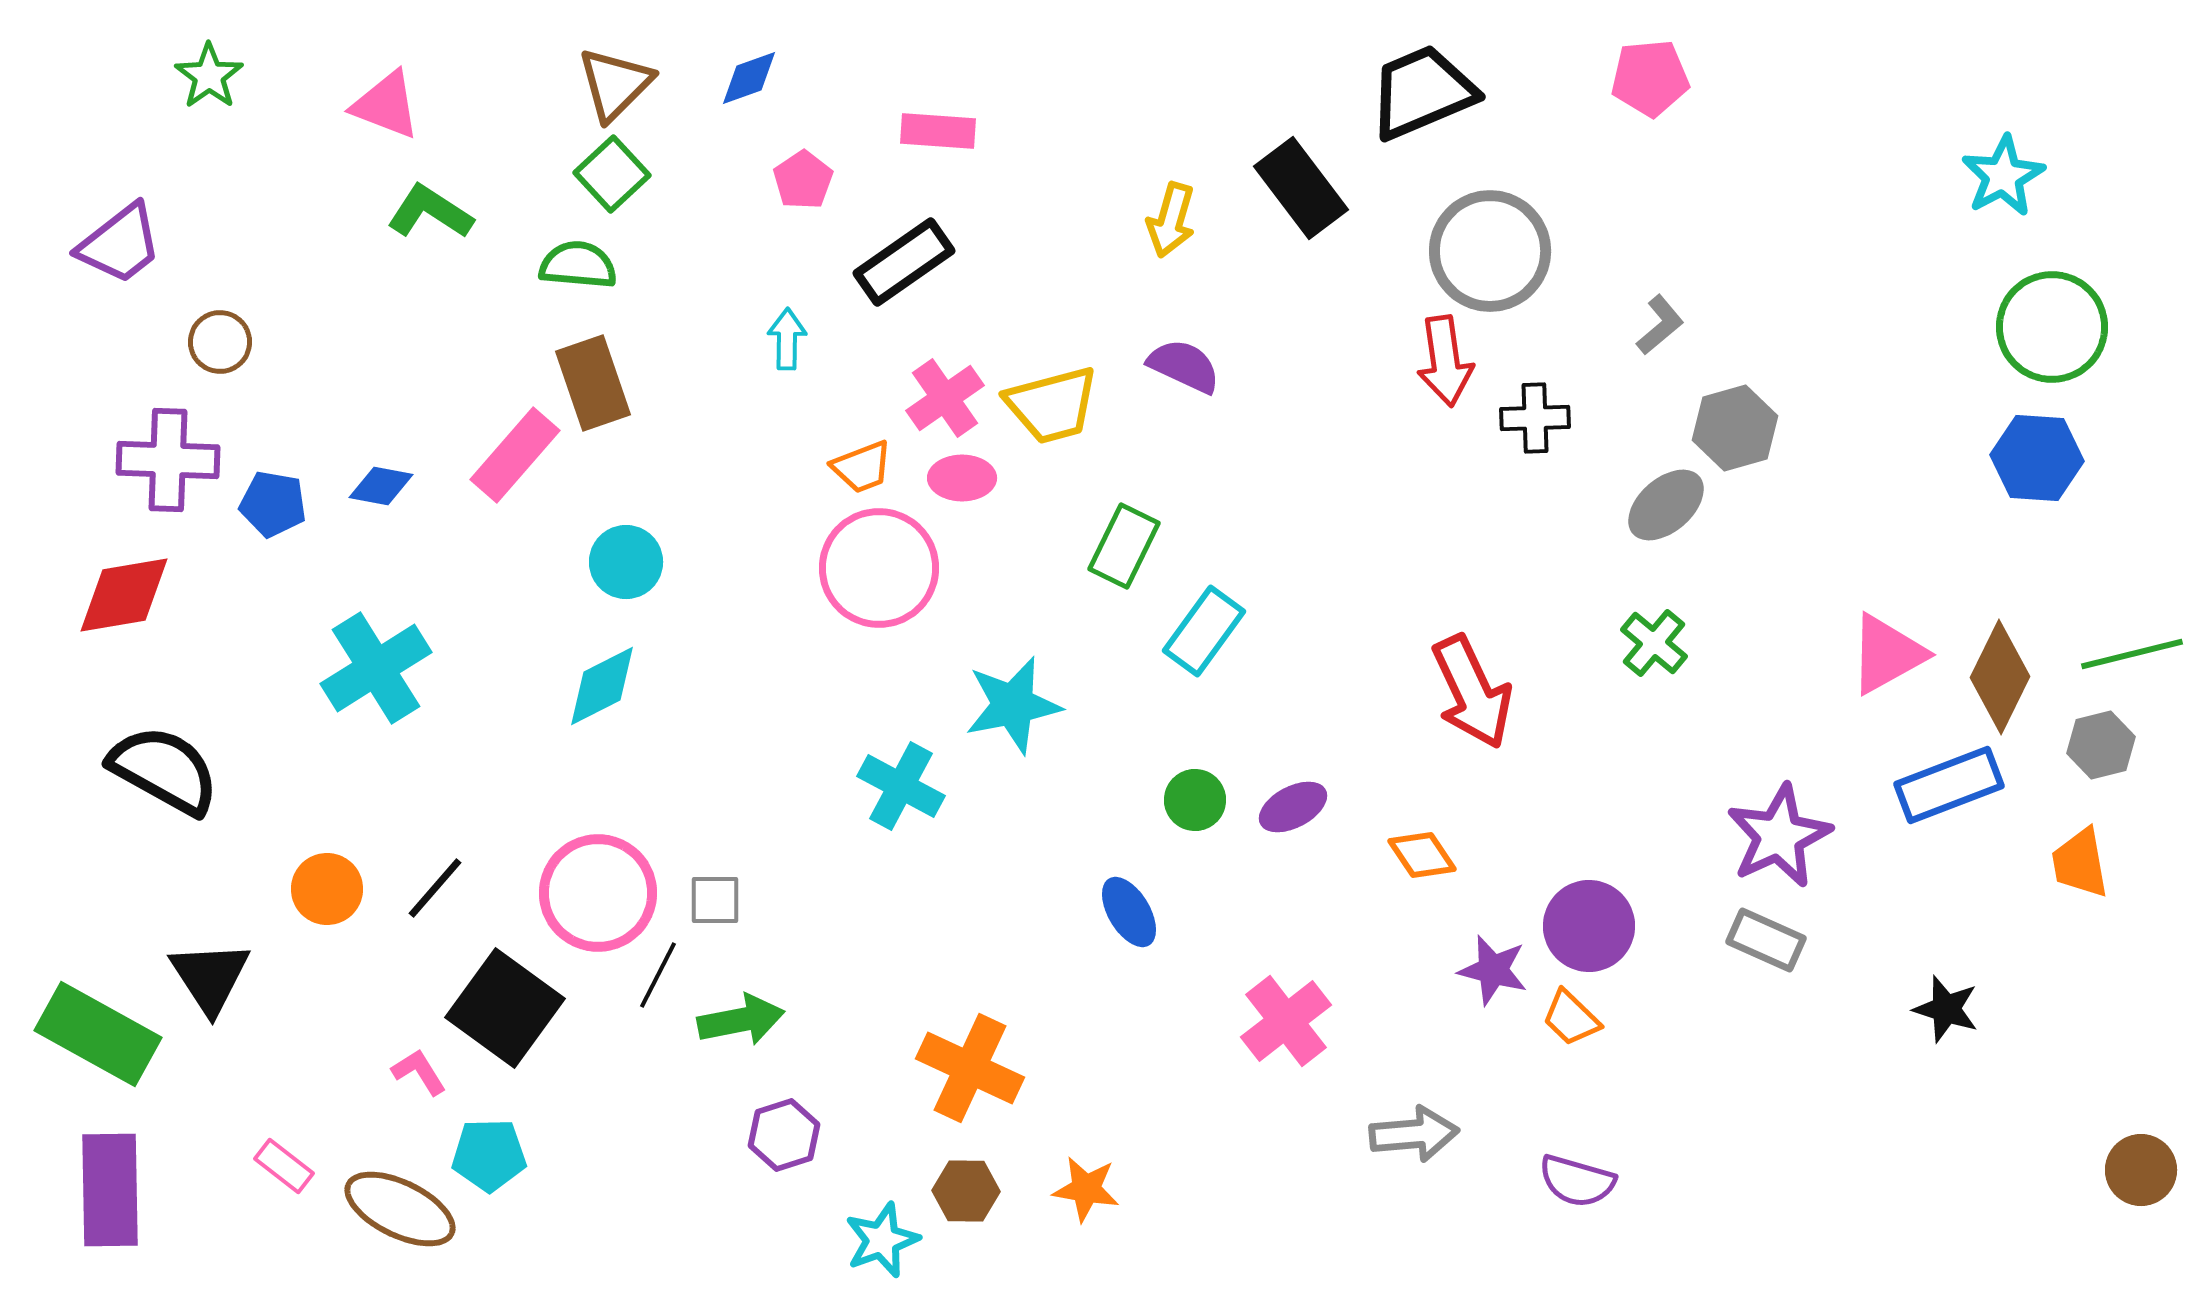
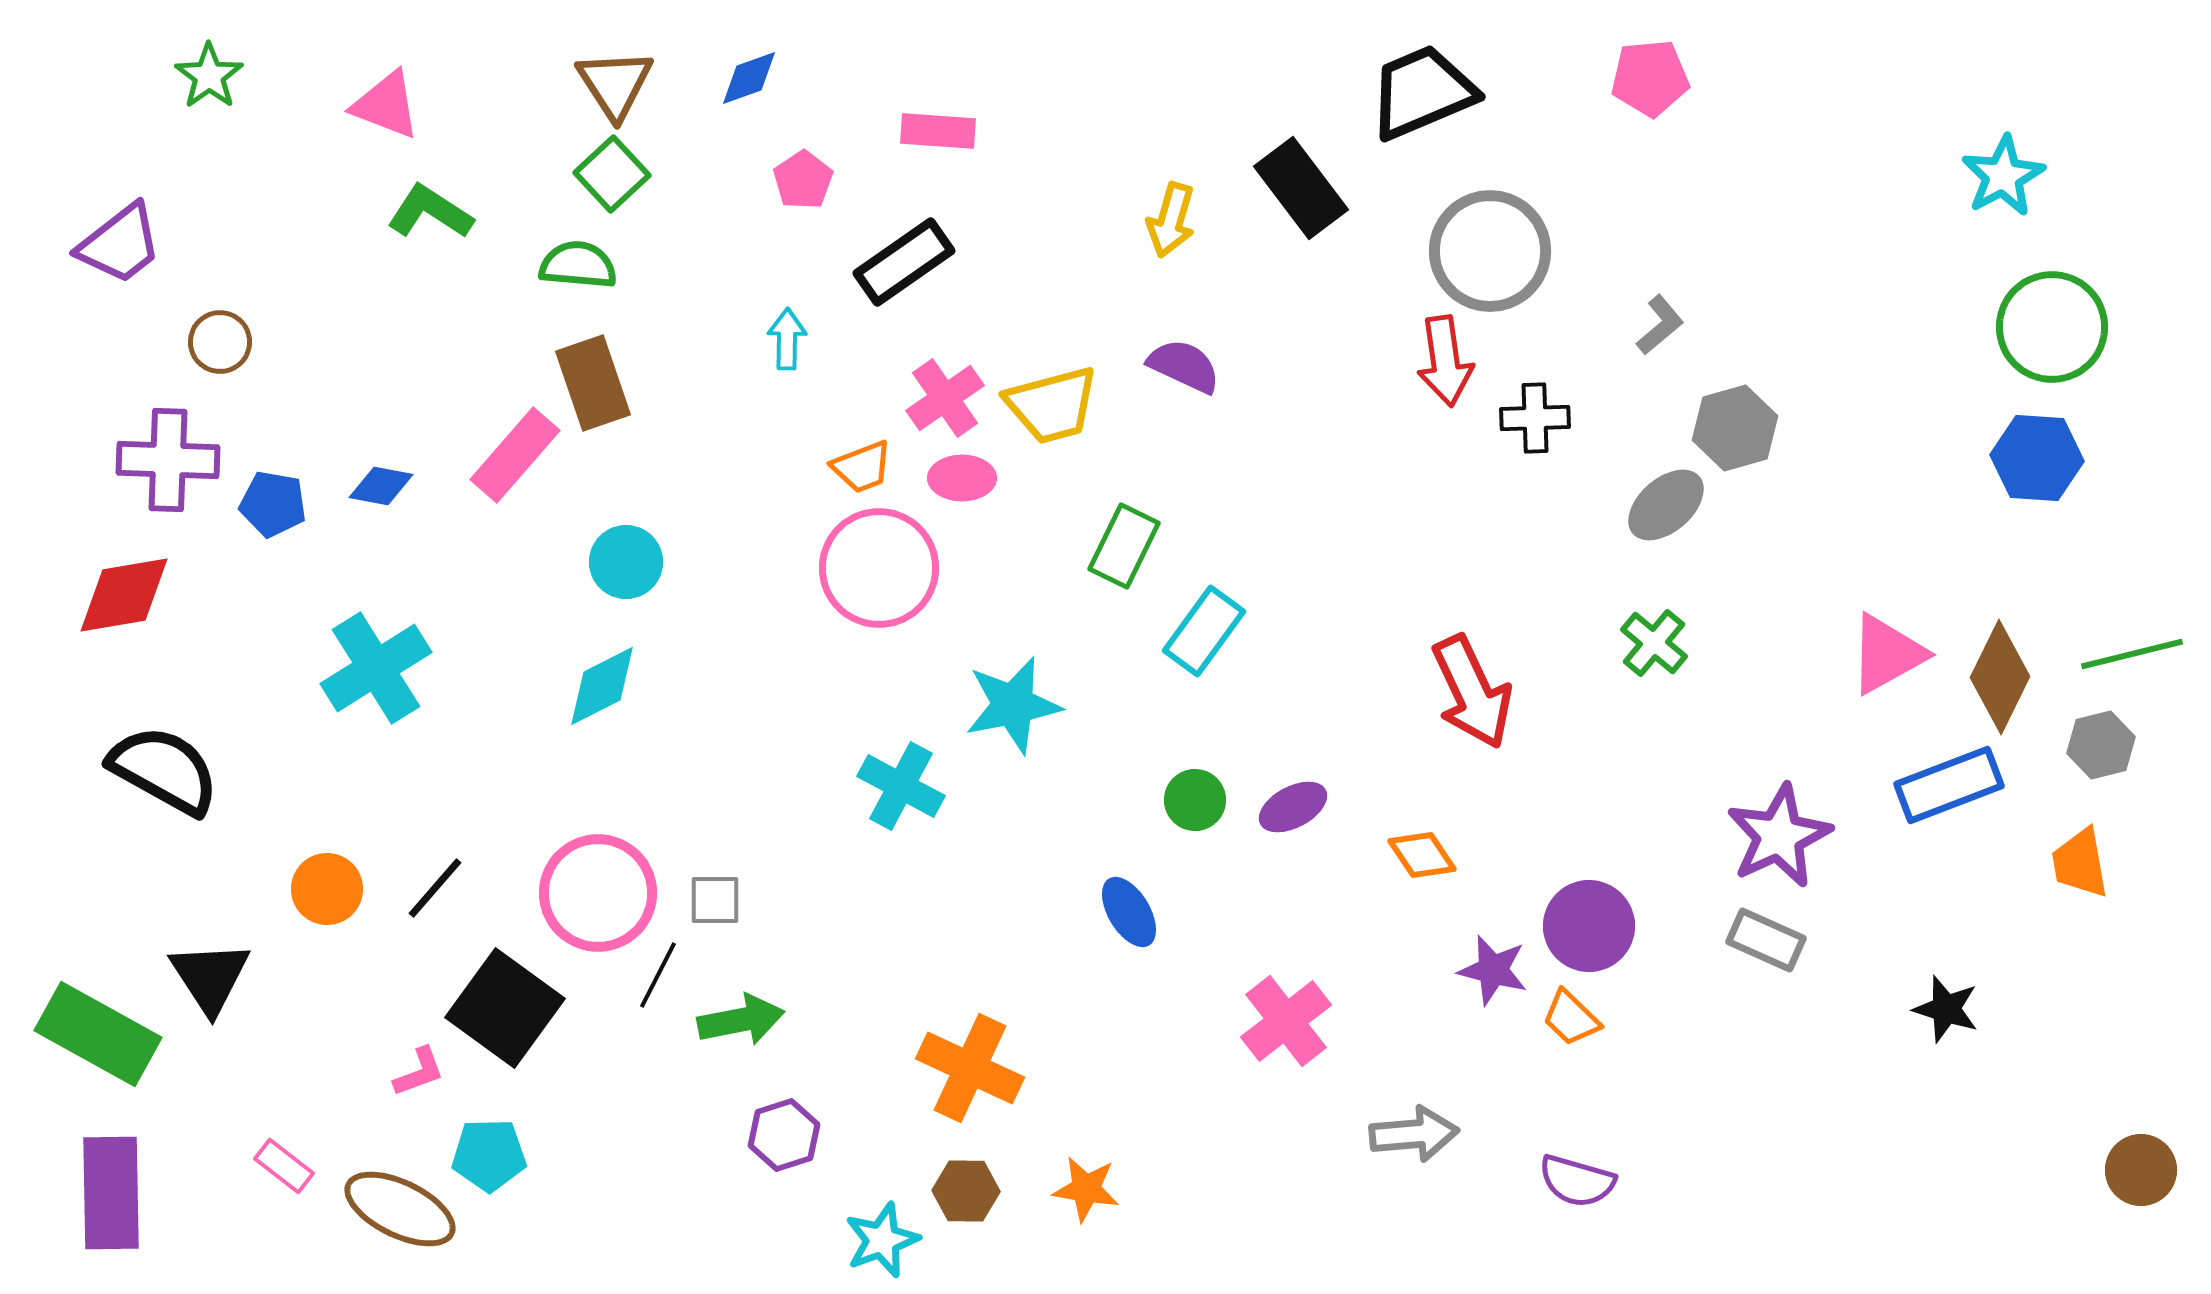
brown triangle at (615, 84): rotated 18 degrees counterclockwise
pink L-shape at (419, 1072): rotated 102 degrees clockwise
purple rectangle at (110, 1190): moved 1 px right, 3 px down
